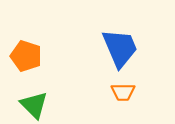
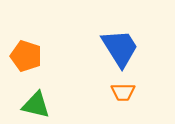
blue trapezoid: rotated 9 degrees counterclockwise
green triangle: moved 2 px right; rotated 32 degrees counterclockwise
